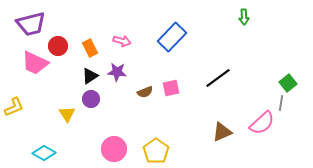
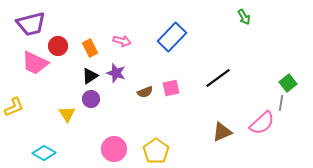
green arrow: rotated 28 degrees counterclockwise
purple star: moved 1 px left, 1 px down; rotated 12 degrees clockwise
